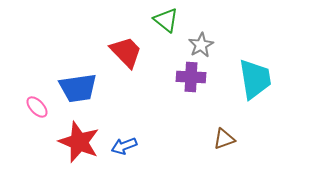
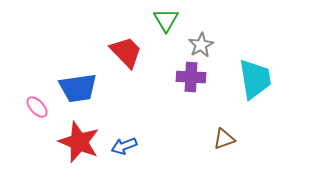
green triangle: rotated 20 degrees clockwise
